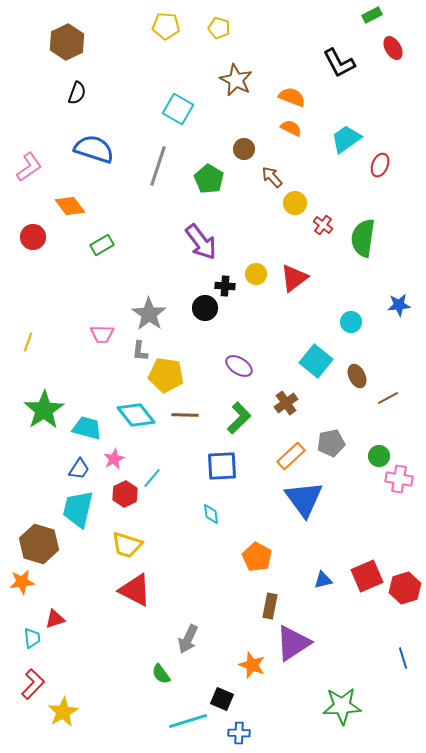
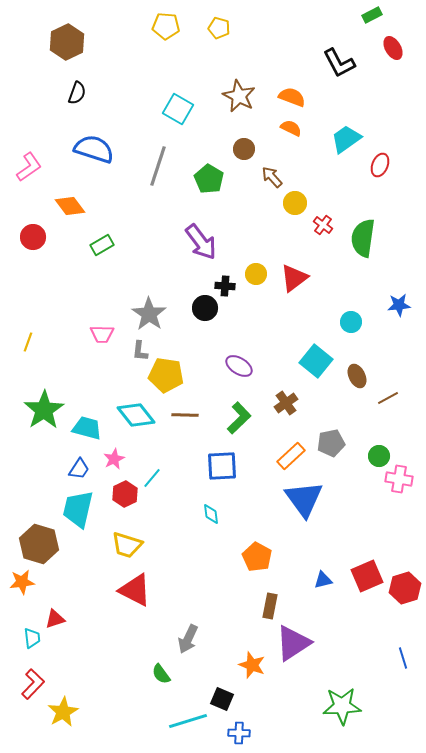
brown star at (236, 80): moved 3 px right, 16 px down
